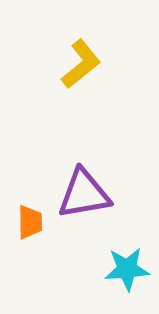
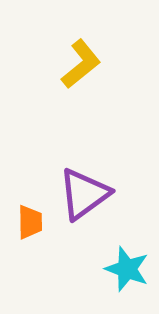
purple triangle: rotated 26 degrees counterclockwise
cyan star: rotated 24 degrees clockwise
